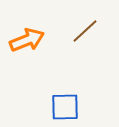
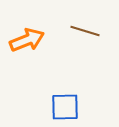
brown line: rotated 60 degrees clockwise
